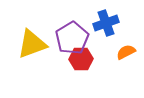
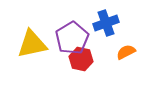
yellow triangle: rotated 8 degrees clockwise
red hexagon: rotated 15 degrees clockwise
